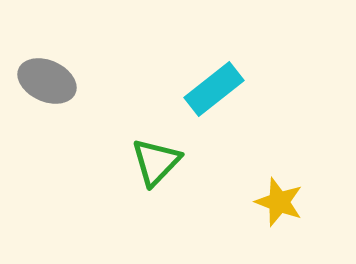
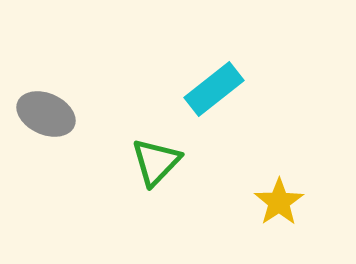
gray ellipse: moved 1 px left, 33 px down
yellow star: rotated 18 degrees clockwise
